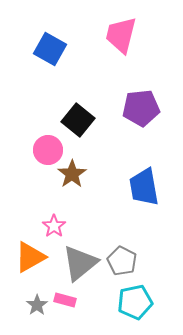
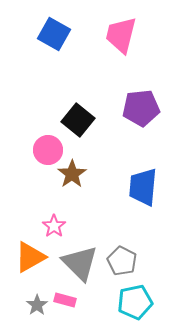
blue square: moved 4 px right, 15 px up
blue trapezoid: moved 1 px left; rotated 15 degrees clockwise
gray triangle: rotated 36 degrees counterclockwise
